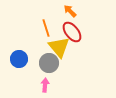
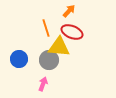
orange arrow: moved 1 px left; rotated 88 degrees clockwise
red ellipse: rotated 30 degrees counterclockwise
yellow triangle: rotated 45 degrees counterclockwise
gray circle: moved 3 px up
pink arrow: moved 2 px left, 1 px up; rotated 16 degrees clockwise
